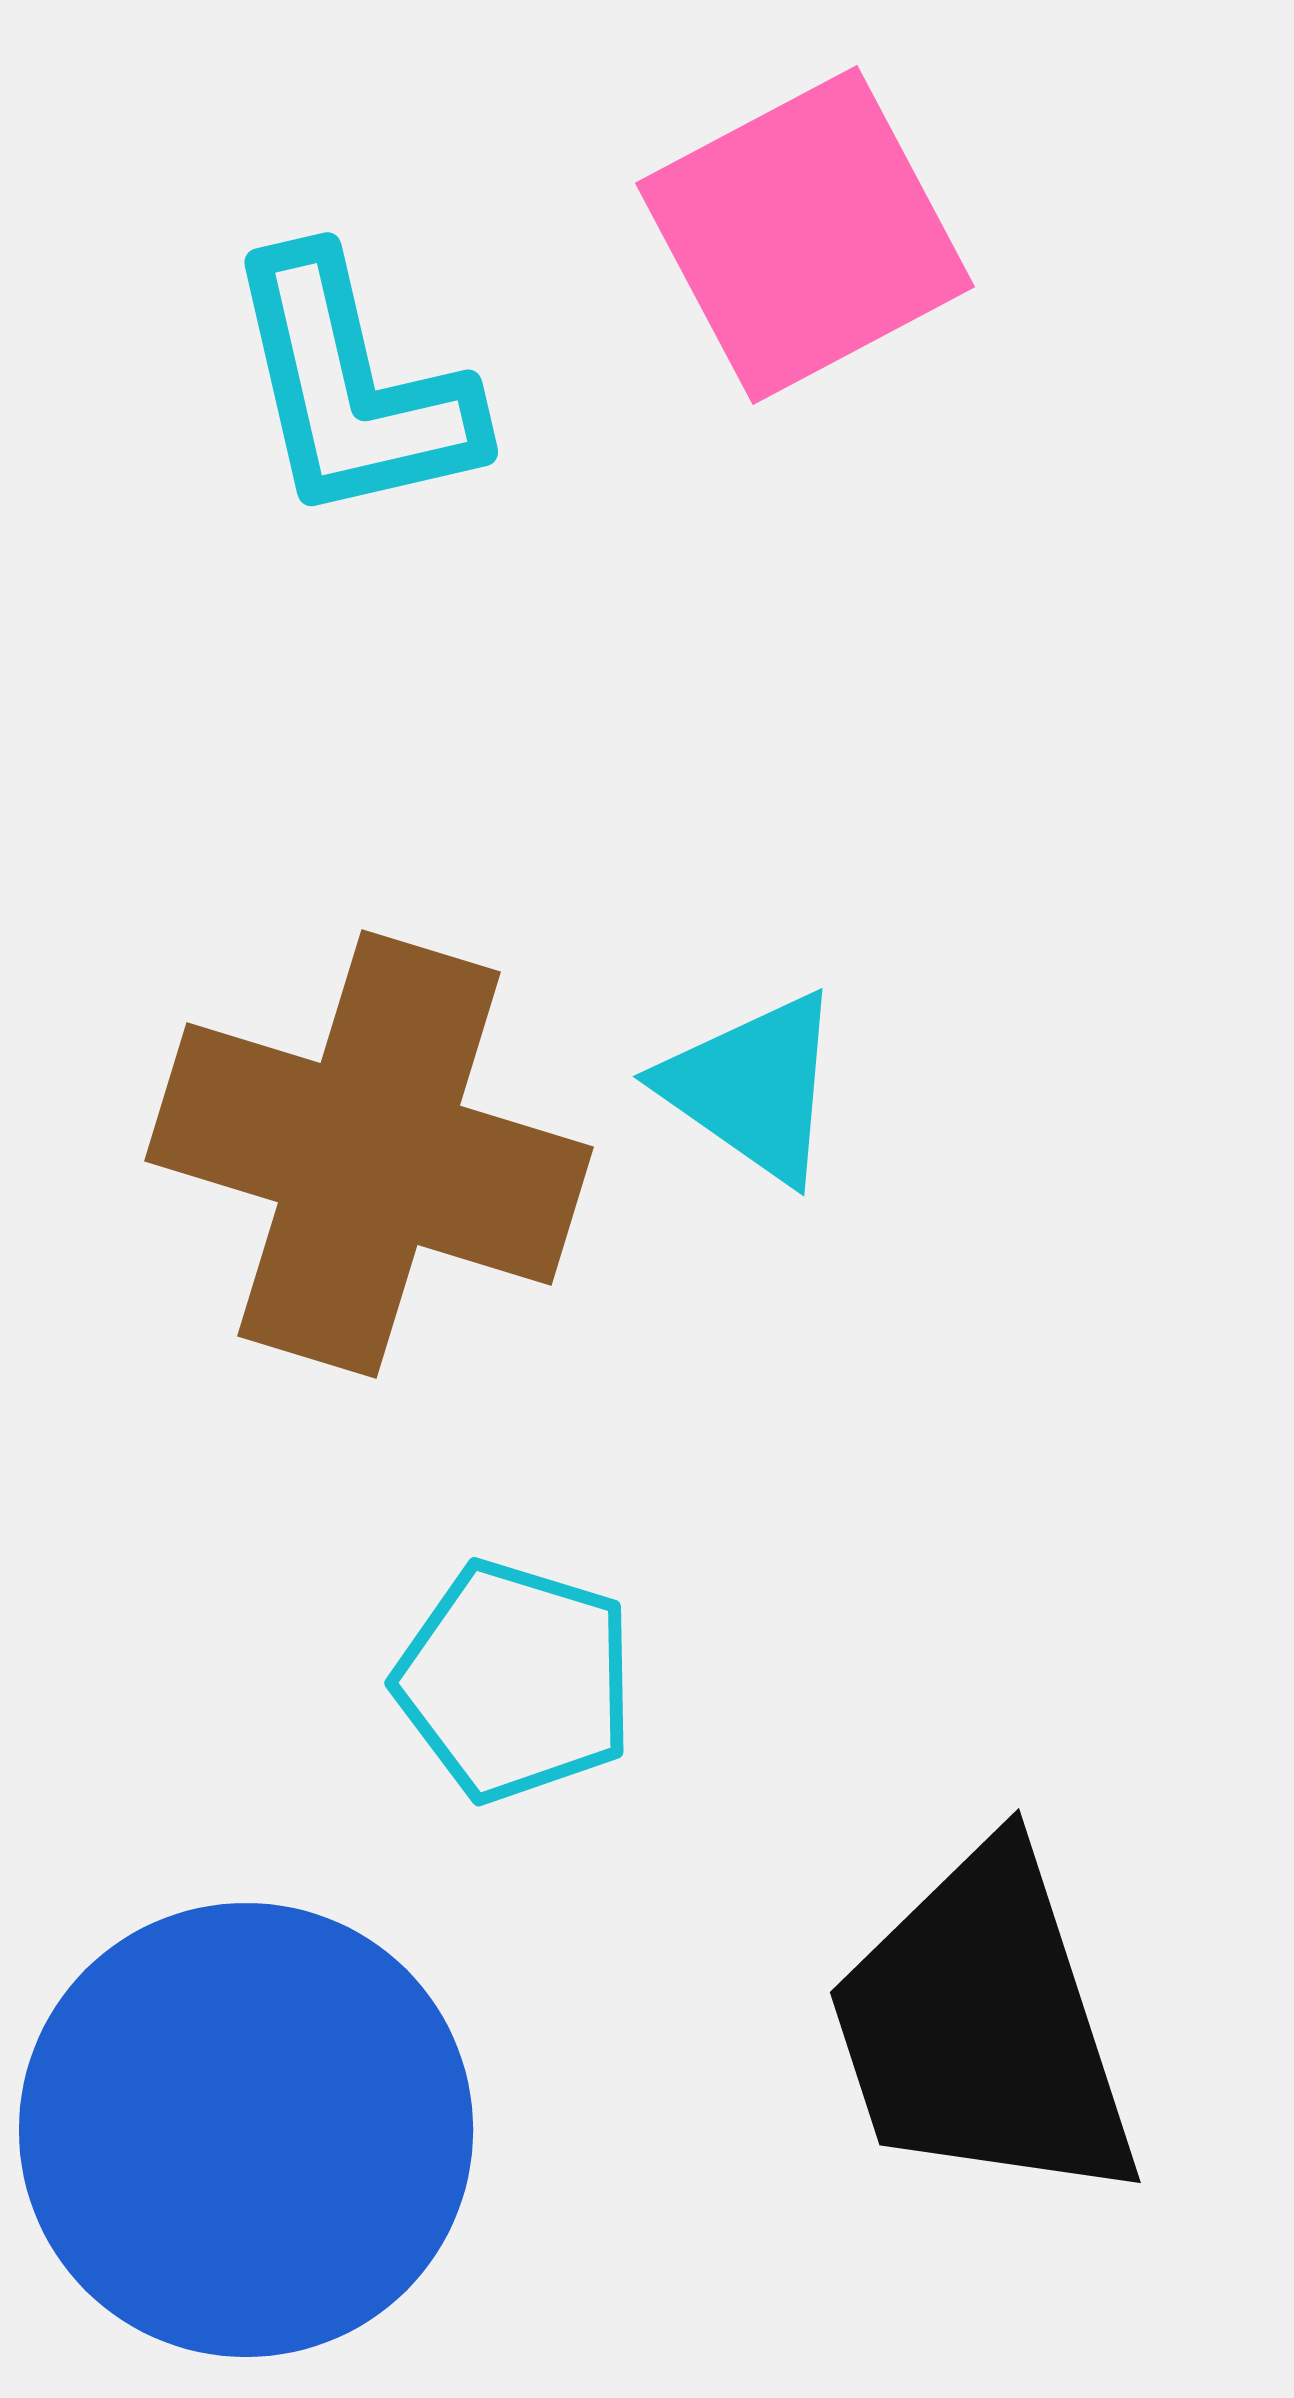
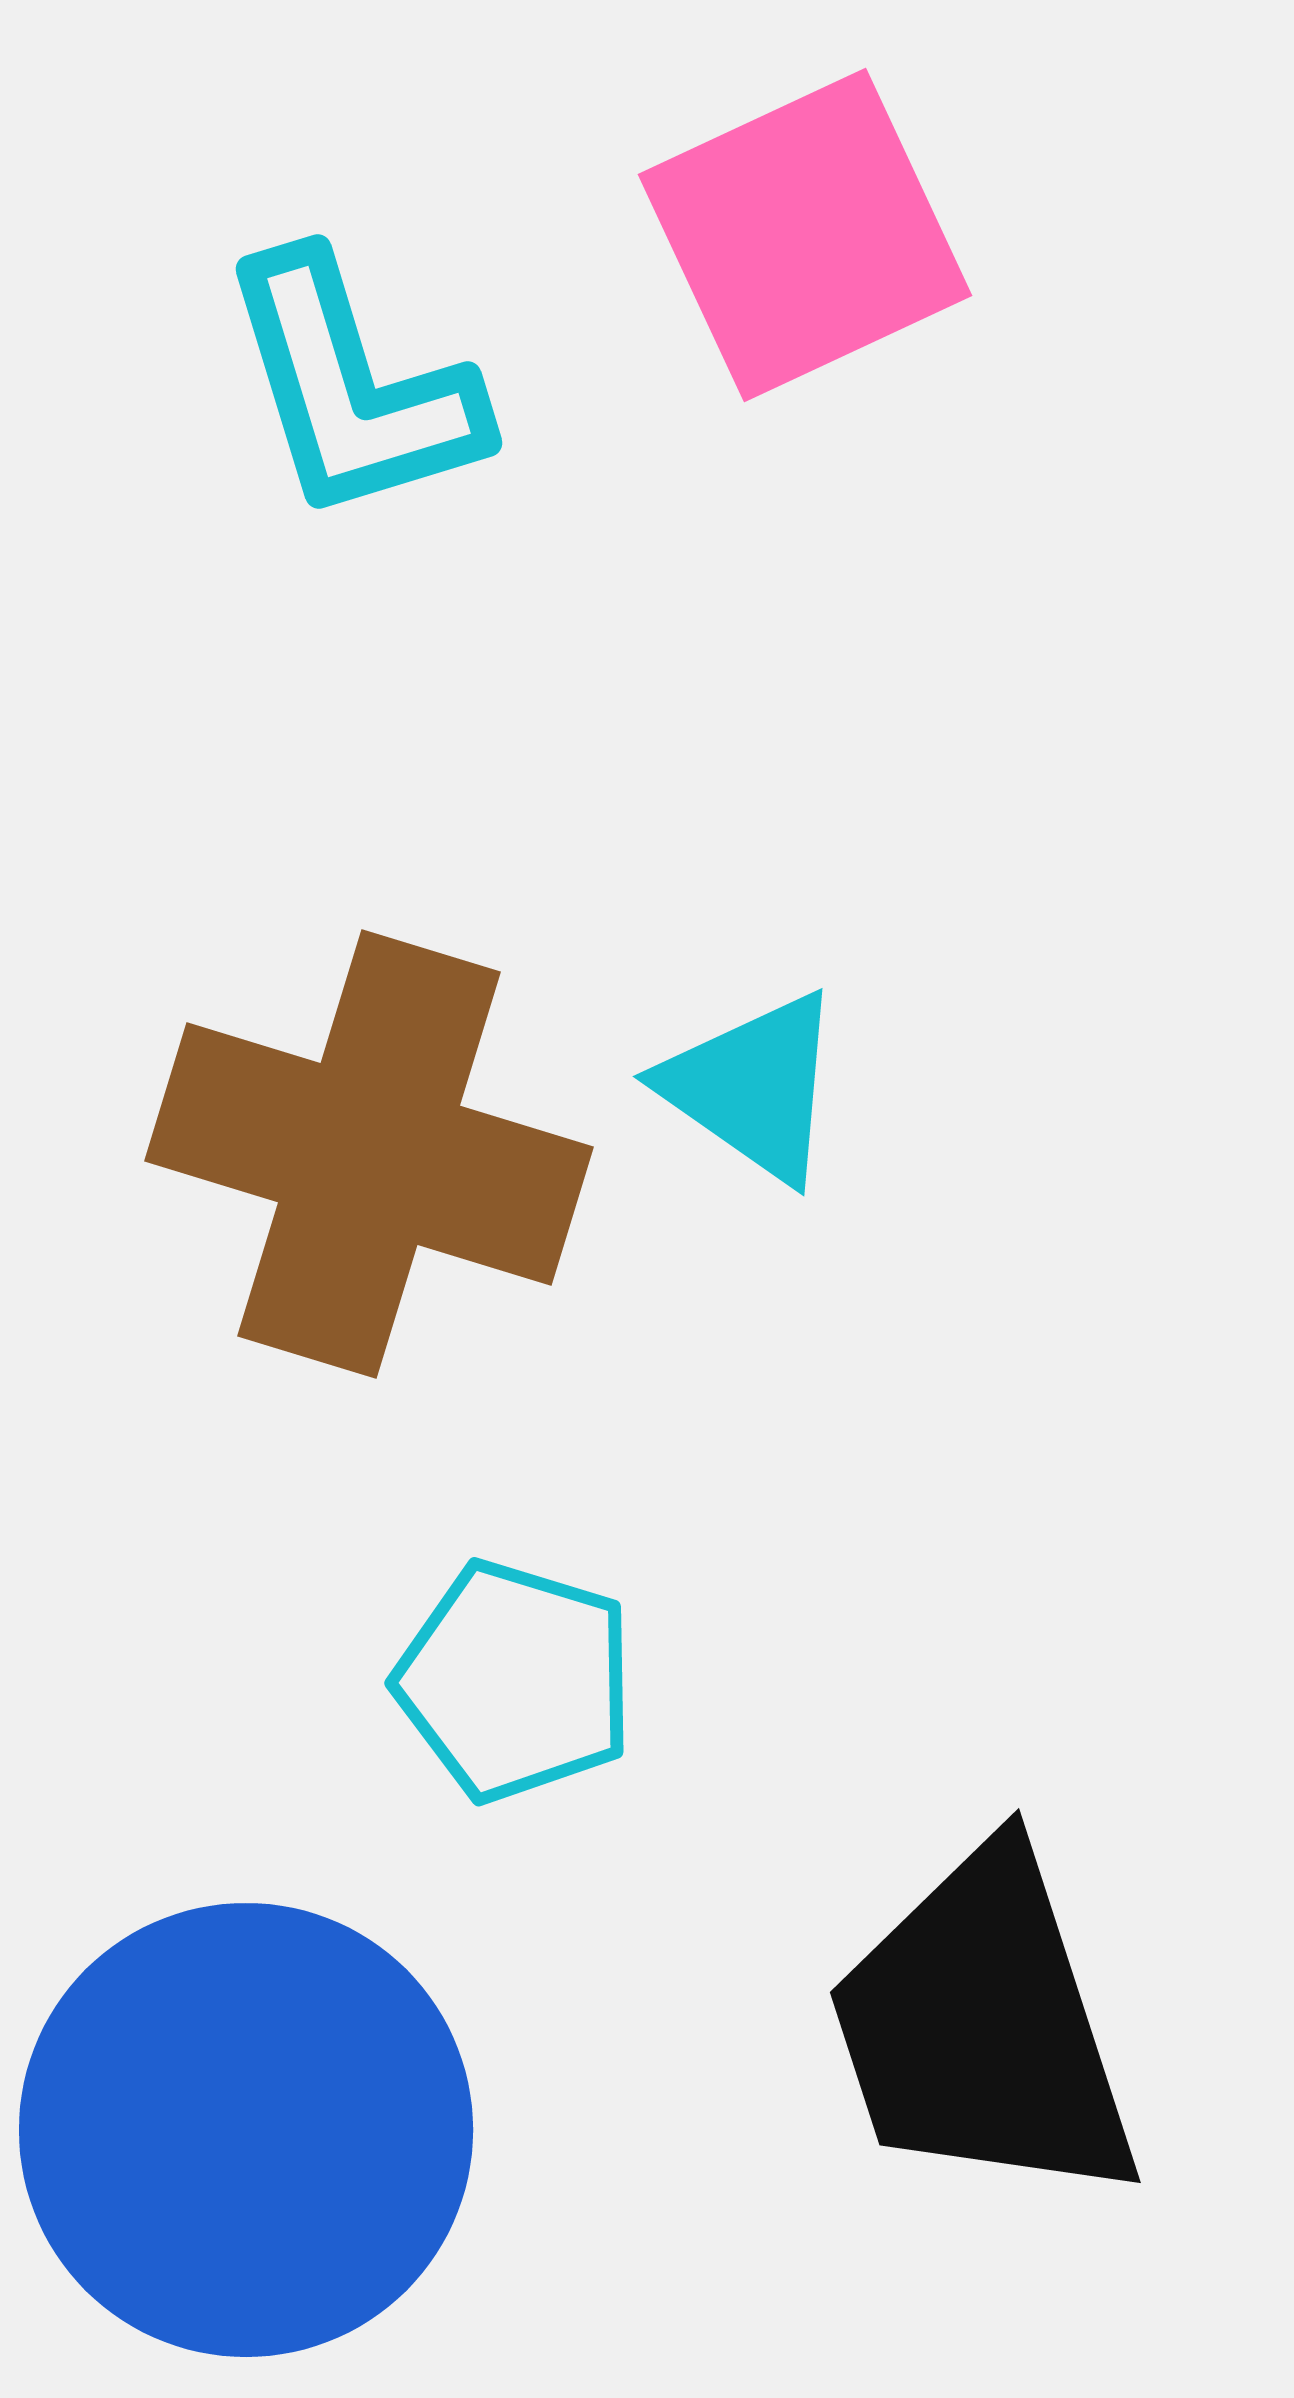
pink square: rotated 3 degrees clockwise
cyan L-shape: rotated 4 degrees counterclockwise
